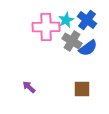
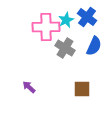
blue cross: moved 3 px up
gray cross: moved 7 px left, 7 px down
blue semicircle: moved 6 px right, 2 px up; rotated 30 degrees counterclockwise
